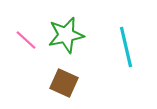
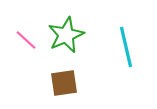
green star: rotated 12 degrees counterclockwise
brown square: rotated 32 degrees counterclockwise
